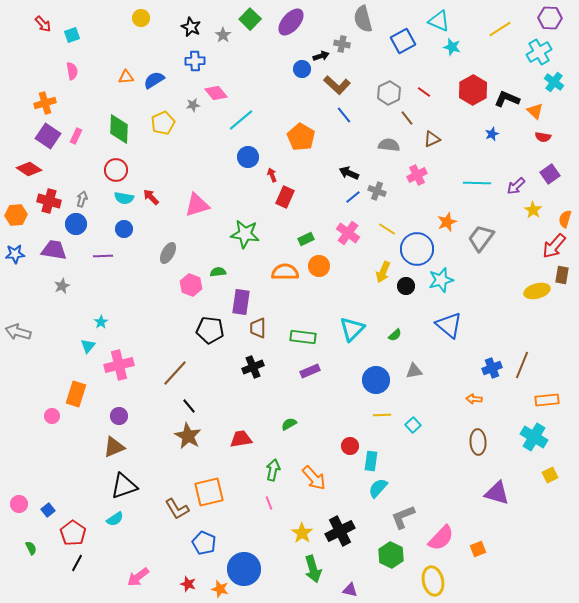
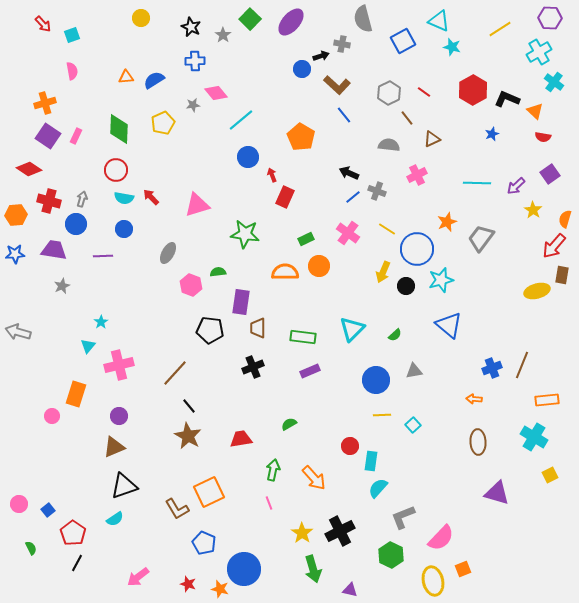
orange square at (209, 492): rotated 12 degrees counterclockwise
orange square at (478, 549): moved 15 px left, 20 px down
